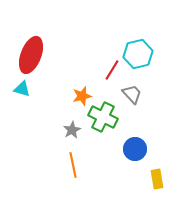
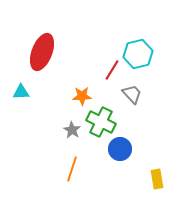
red ellipse: moved 11 px right, 3 px up
cyan triangle: moved 1 px left, 3 px down; rotated 18 degrees counterclockwise
orange star: rotated 12 degrees clockwise
green cross: moved 2 px left, 5 px down
gray star: rotated 12 degrees counterclockwise
blue circle: moved 15 px left
orange line: moved 1 px left, 4 px down; rotated 30 degrees clockwise
